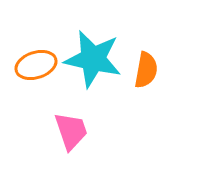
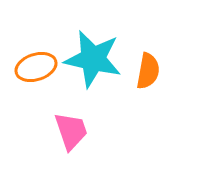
orange ellipse: moved 2 px down
orange semicircle: moved 2 px right, 1 px down
